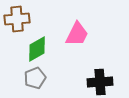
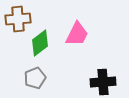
brown cross: moved 1 px right
green diamond: moved 3 px right, 6 px up; rotated 8 degrees counterclockwise
black cross: moved 3 px right
